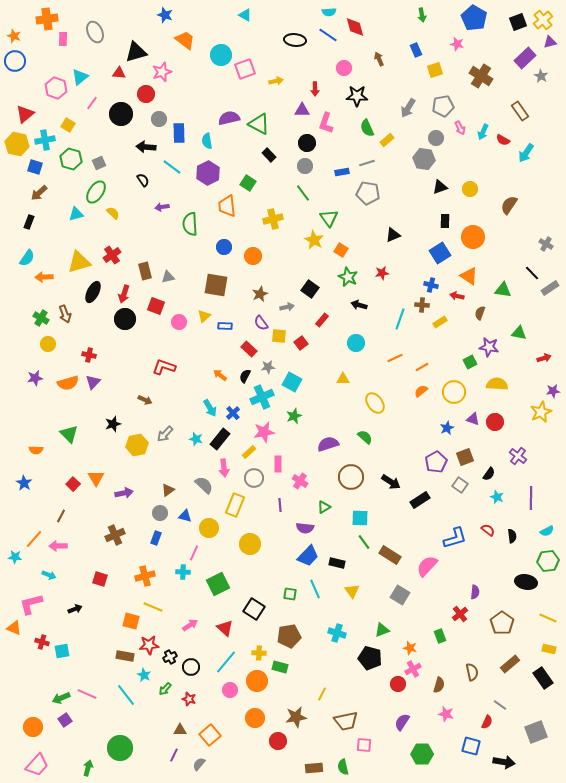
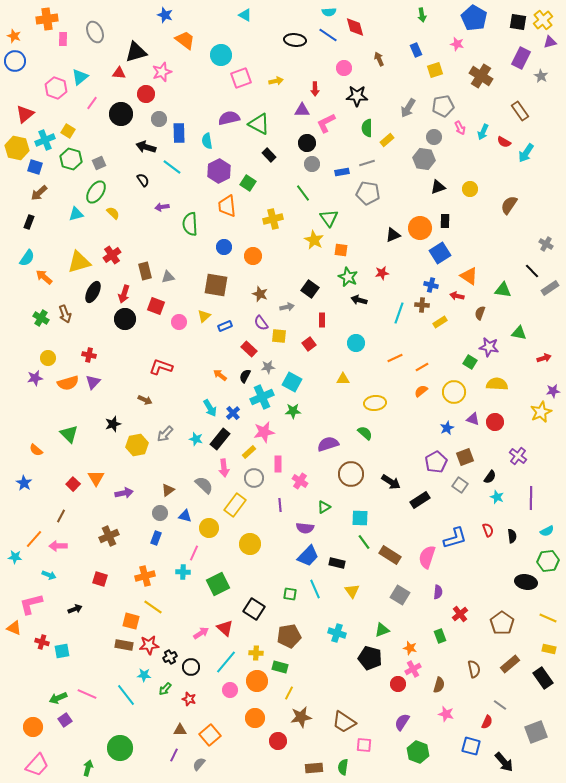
black square at (518, 22): rotated 30 degrees clockwise
purple rectangle at (525, 58): moved 4 px left; rotated 20 degrees counterclockwise
pink square at (245, 69): moved 4 px left, 9 px down
pink L-shape at (326, 123): rotated 45 degrees clockwise
yellow square at (68, 125): moved 6 px down
green semicircle at (367, 128): rotated 24 degrees clockwise
gray circle at (436, 138): moved 2 px left, 1 px up
cyan cross at (45, 140): rotated 12 degrees counterclockwise
red semicircle at (503, 140): moved 1 px right, 2 px down
yellow hexagon at (17, 144): moved 4 px down
black arrow at (146, 147): rotated 12 degrees clockwise
gray circle at (305, 166): moved 7 px right, 2 px up
purple hexagon at (208, 173): moved 11 px right, 2 px up
black triangle at (440, 187): moved 2 px left
orange circle at (473, 237): moved 53 px left, 9 px up
orange square at (341, 250): rotated 24 degrees counterclockwise
black line at (532, 273): moved 2 px up
orange arrow at (44, 277): rotated 42 degrees clockwise
brown star at (260, 294): rotated 28 degrees counterclockwise
black arrow at (359, 305): moved 5 px up
cyan line at (400, 319): moved 1 px left, 6 px up
red rectangle at (322, 320): rotated 40 degrees counterclockwise
blue rectangle at (225, 326): rotated 24 degrees counterclockwise
red square at (301, 343): moved 8 px right, 1 px down
yellow circle at (48, 344): moved 14 px down
green square at (470, 362): rotated 32 degrees counterclockwise
red L-shape at (164, 367): moved 3 px left
yellow ellipse at (375, 403): rotated 60 degrees counterclockwise
green star at (294, 416): moved 1 px left, 5 px up; rotated 21 degrees clockwise
green semicircle at (365, 437): moved 4 px up
orange semicircle at (36, 450): rotated 40 degrees clockwise
black semicircle at (489, 474): moved 1 px right, 3 px down
brown circle at (351, 477): moved 3 px up
yellow rectangle at (235, 505): rotated 15 degrees clockwise
red semicircle at (488, 530): rotated 32 degrees clockwise
brown cross at (115, 535): moved 6 px left, 1 px down
pink semicircle at (427, 566): moved 9 px up; rotated 25 degrees counterclockwise
purple semicircle at (475, 592): moved 37 px left
yellow line at (153, 607): rotated 12 degrees clockwise
pink arrow at (190, 625): moved 11 px right, 8 px down
yellow cross at (259, 653): moved 3 px left
brown rectangle at (125, 656): moved 1 px left, 11 px up
brown semicircle at (472, 672): moved 2 px right, 3 px up
cyan star at (144, 675): rotated 24 degrees counterclockwise
yellow line at (322, 694): moved 33 px left, 1 px up
green arrow at (61, 698): moved 3 px left
brown star at (296, 717): moved 5 px right
brown trapezoid at (346, 721): moved 2 px left, 1 px down; rotated 45 degrees clockwise
green hexagon at (422, 754): moved 4 px left, 2 px up; rotated 20 degrees clockwise
black arrow at (504, 762): rotated 40 degrees clockwise
green semicircle at (343, 767): rotated 21 degrees clockwise
